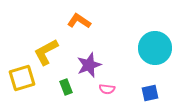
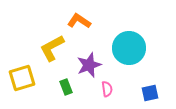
cyan circle: moved 26 px left
yellow L-shape: moved 6 px right, 4 px up
pink semicircle: rotated 105 degrees counterclockwise
